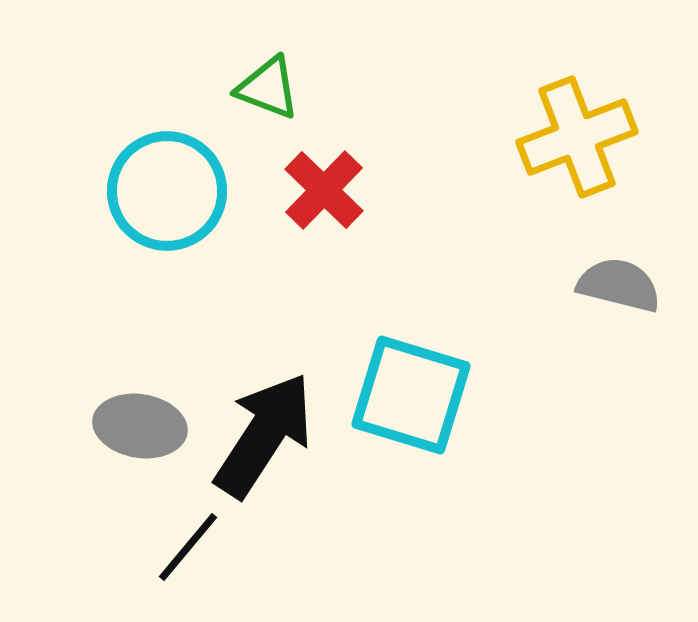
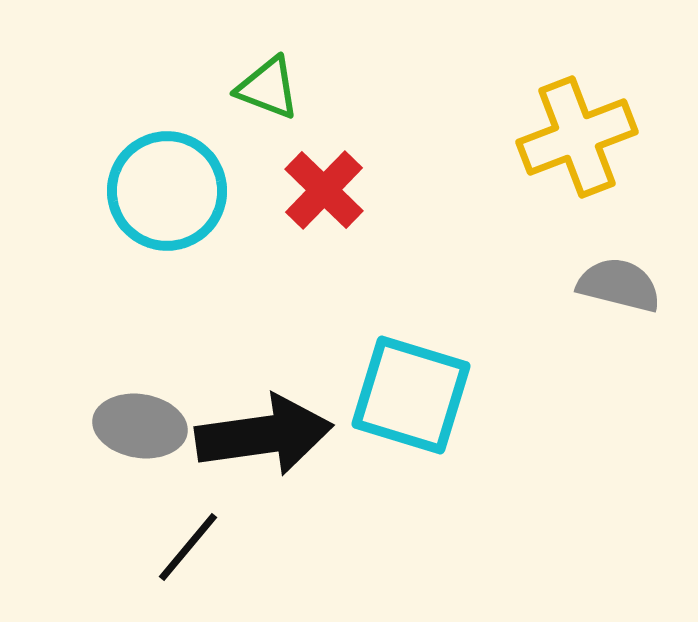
black arrow: rotated 49 degrees clockwise
